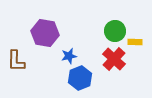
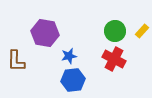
yellow rectangle: moved 7 px right, 11 px up; rotated 48 degrees counterclockwise
red cross: rotated 15 degrees counterclockwise
blue hexagon: moved 7 px left, 2 px down; rotated 15 degrees clockwise
